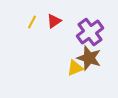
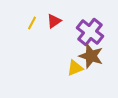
yellow line: moved 1 px down
purple cross: rotated 16 degrees counterclockwise
brown star: moved 2 px right, 2 px up
